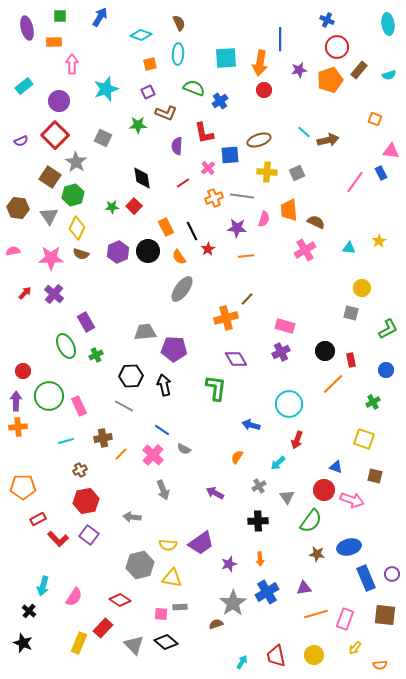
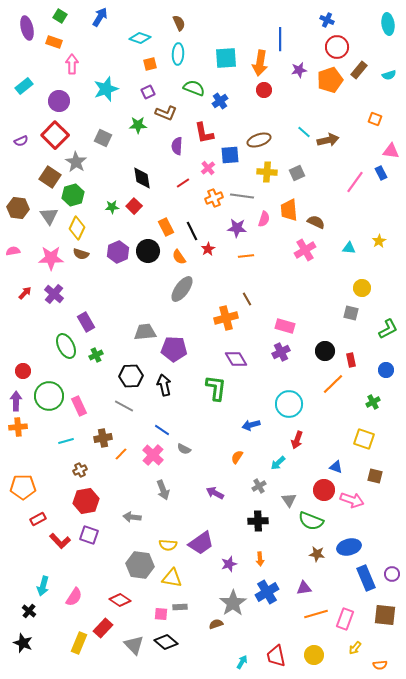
green square at (60, 16): rotated 32 degrees clockwise
cyan diamond at (141, 35): moved 1 px left, 3 px down
orange rectangle at (54, 42): rotated 21 degrees clockwise
brown line at (247, 299): rotated 72 degrees counterclockwise
blue arrow at (251, 425): rotated 30 degrees counterclockwise
gray triangle at (287, 497): moved 2 px right, 3 px down
green semicircle at (311, 521): rotated 75 degrees clockwise
purple square at (89, 535): rotated 18 degrees counterclockwise
red L-shape at (58, 539): moved 2 px right, 2 px down
gray hexagon at (140, 565): rotated 20 degrees clockwise
